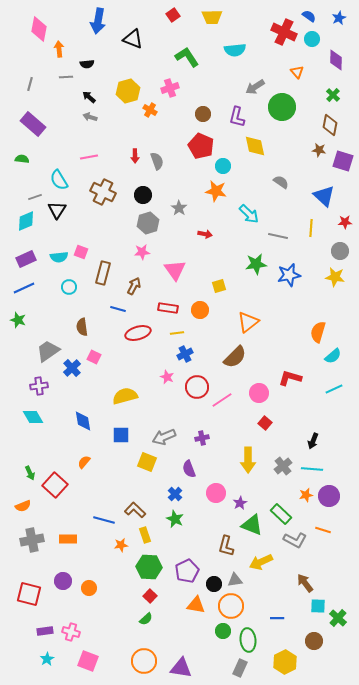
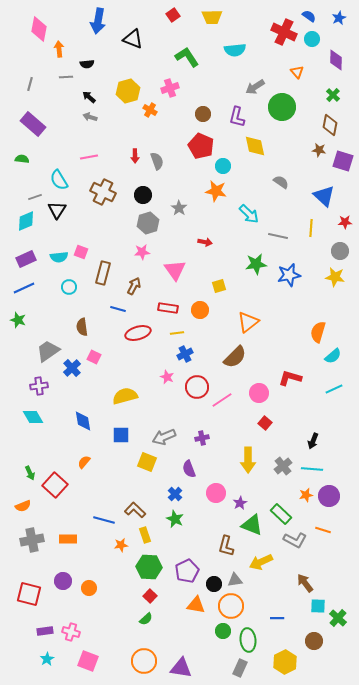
red arrow at (205, 234): moved 8 px down
